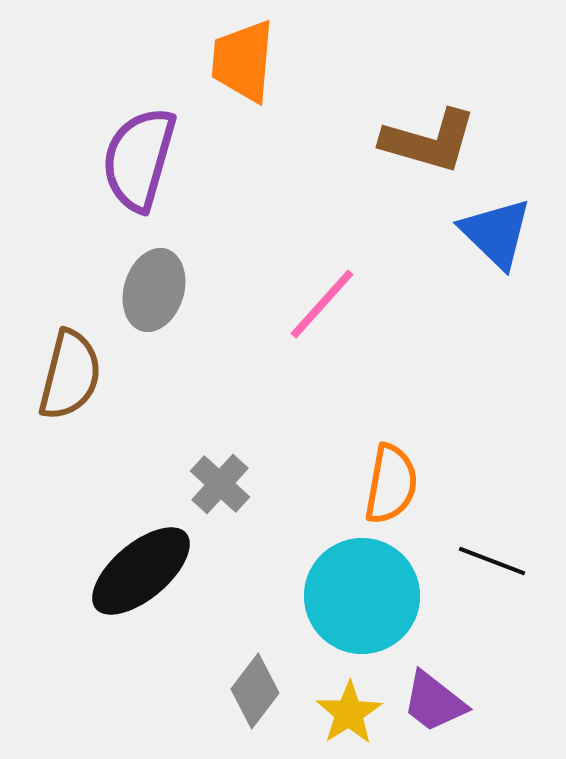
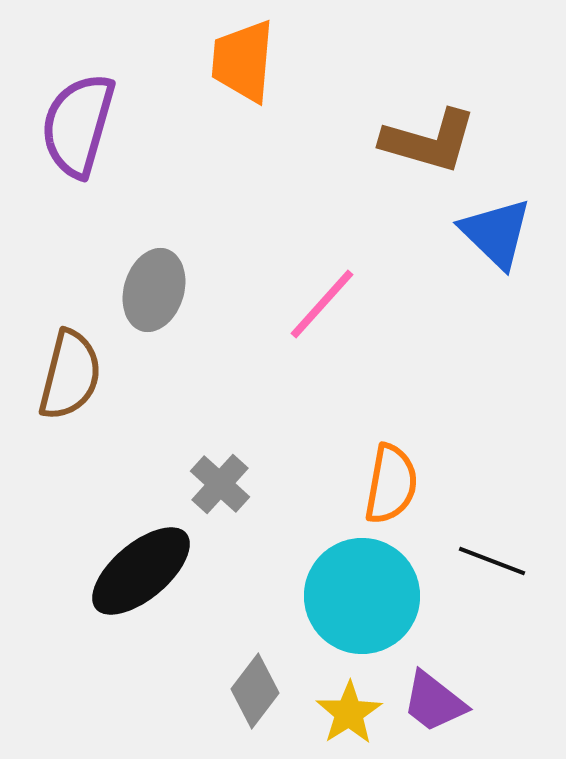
purple semicircle: moved 61 px left, 34 px up
